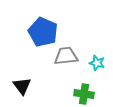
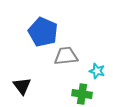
cyan star: moved 8 px down
green cross: moved 2 px left
